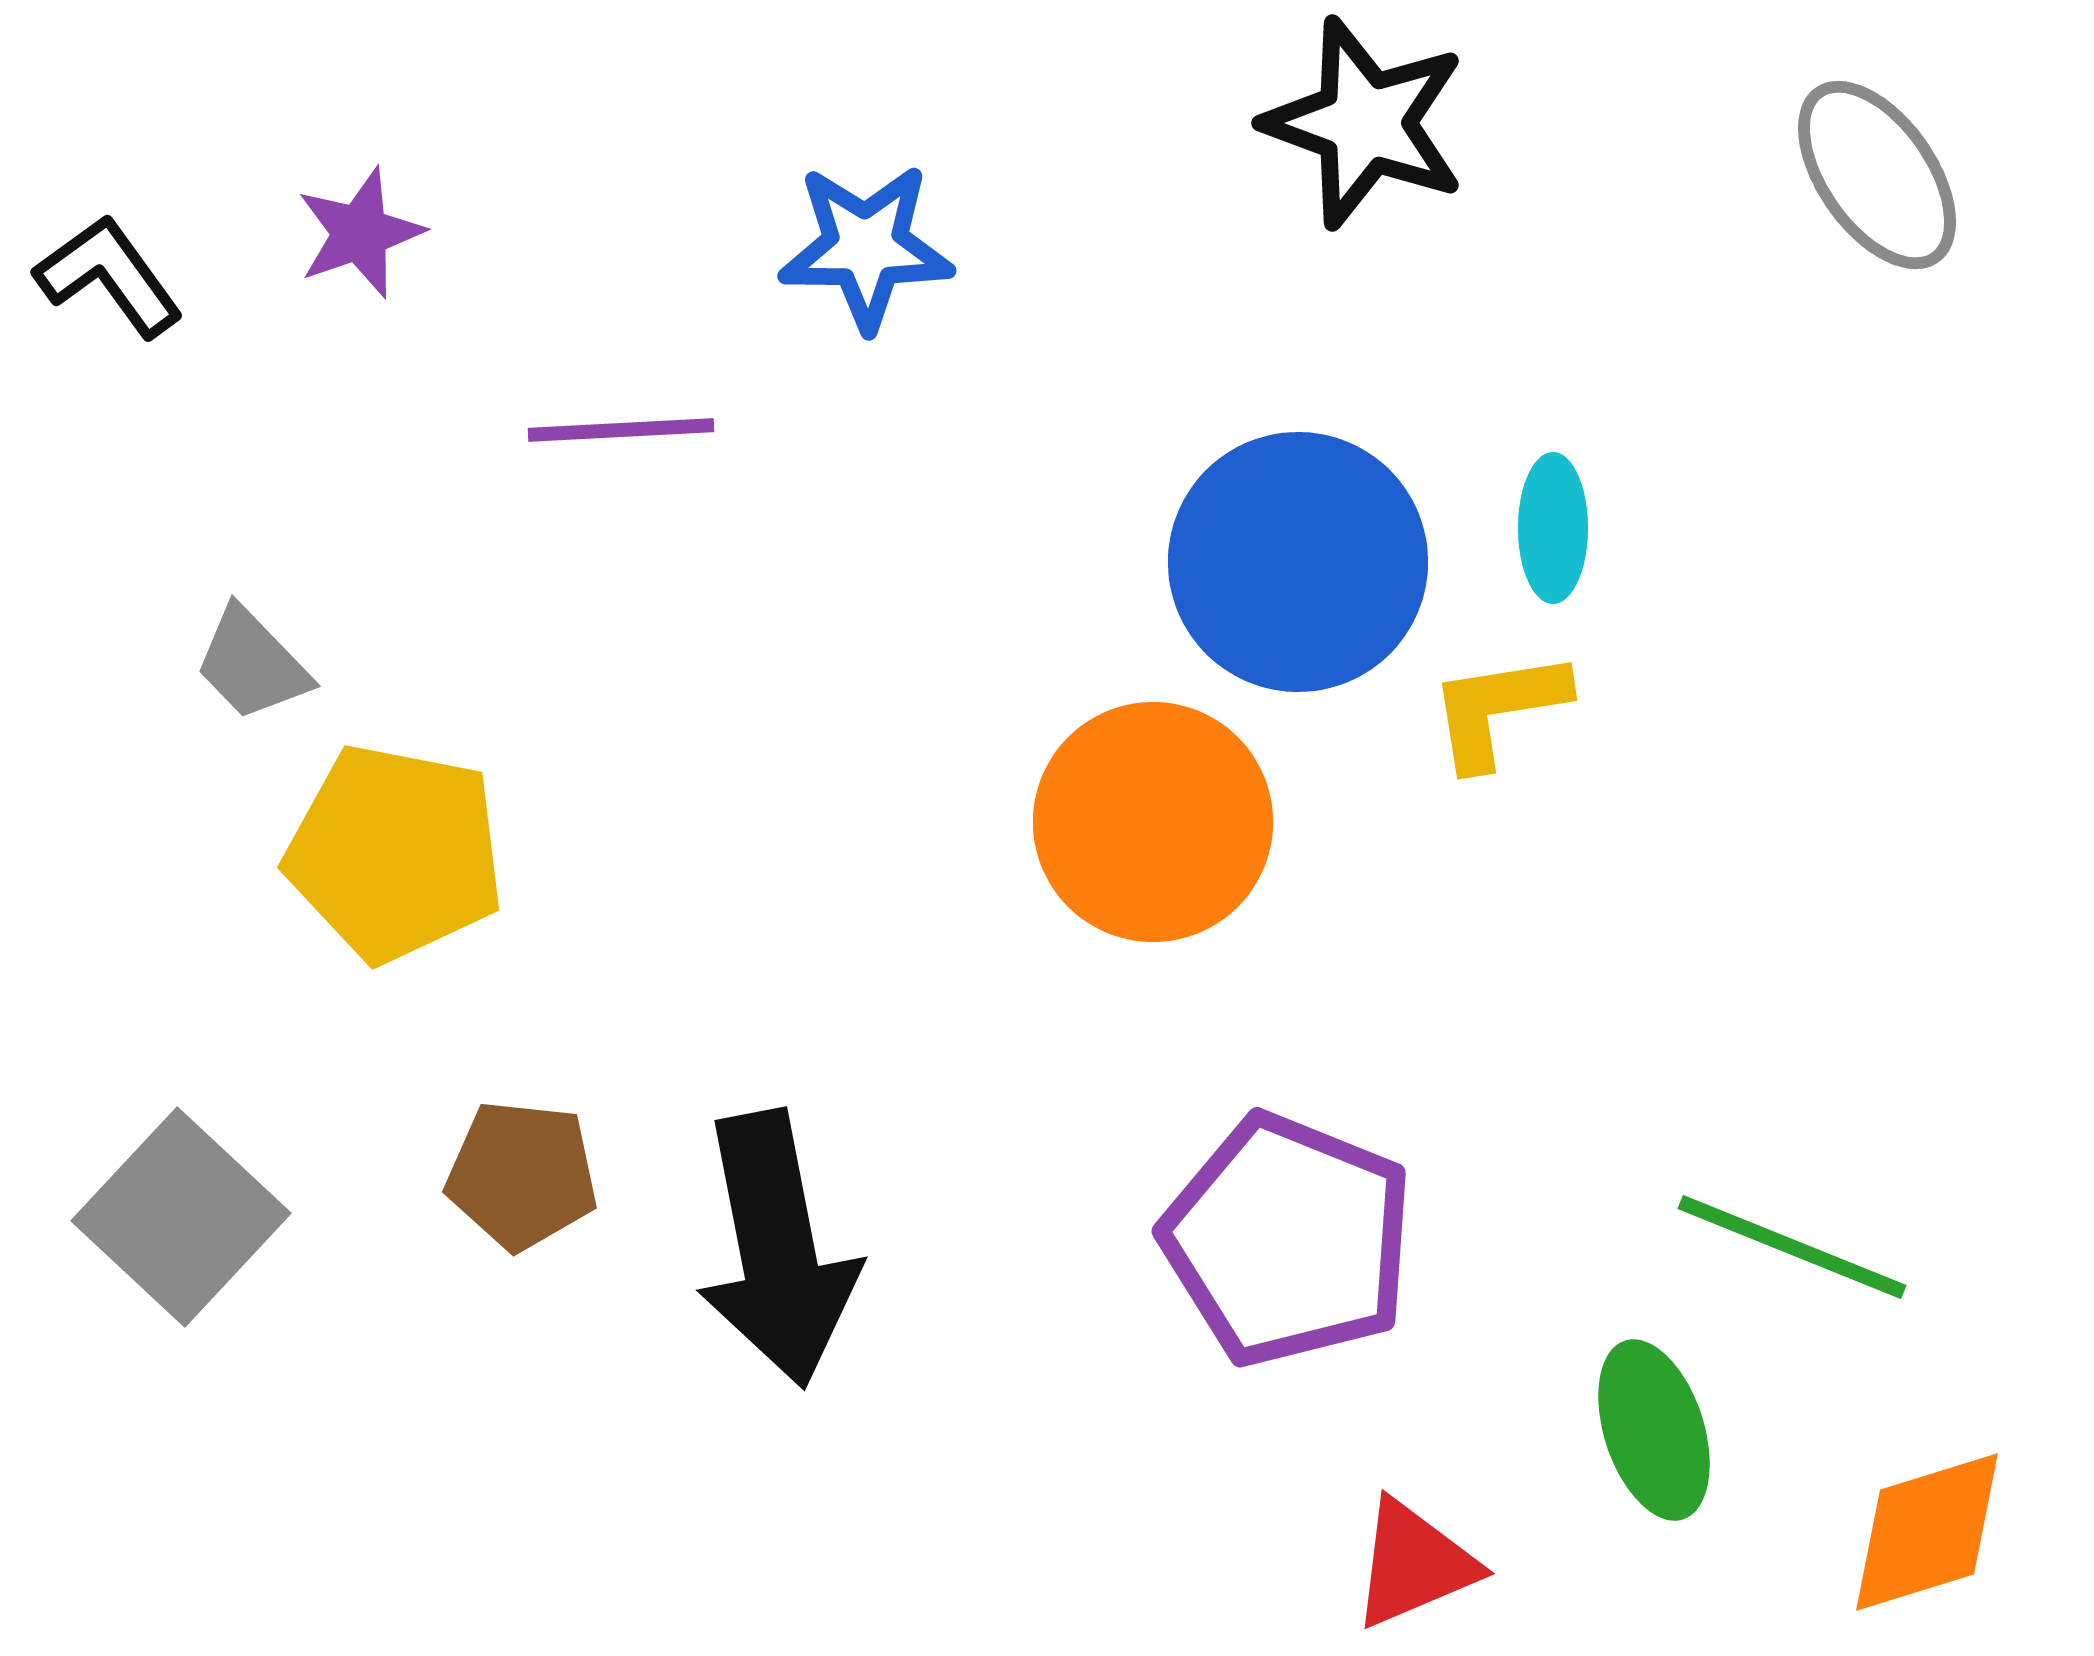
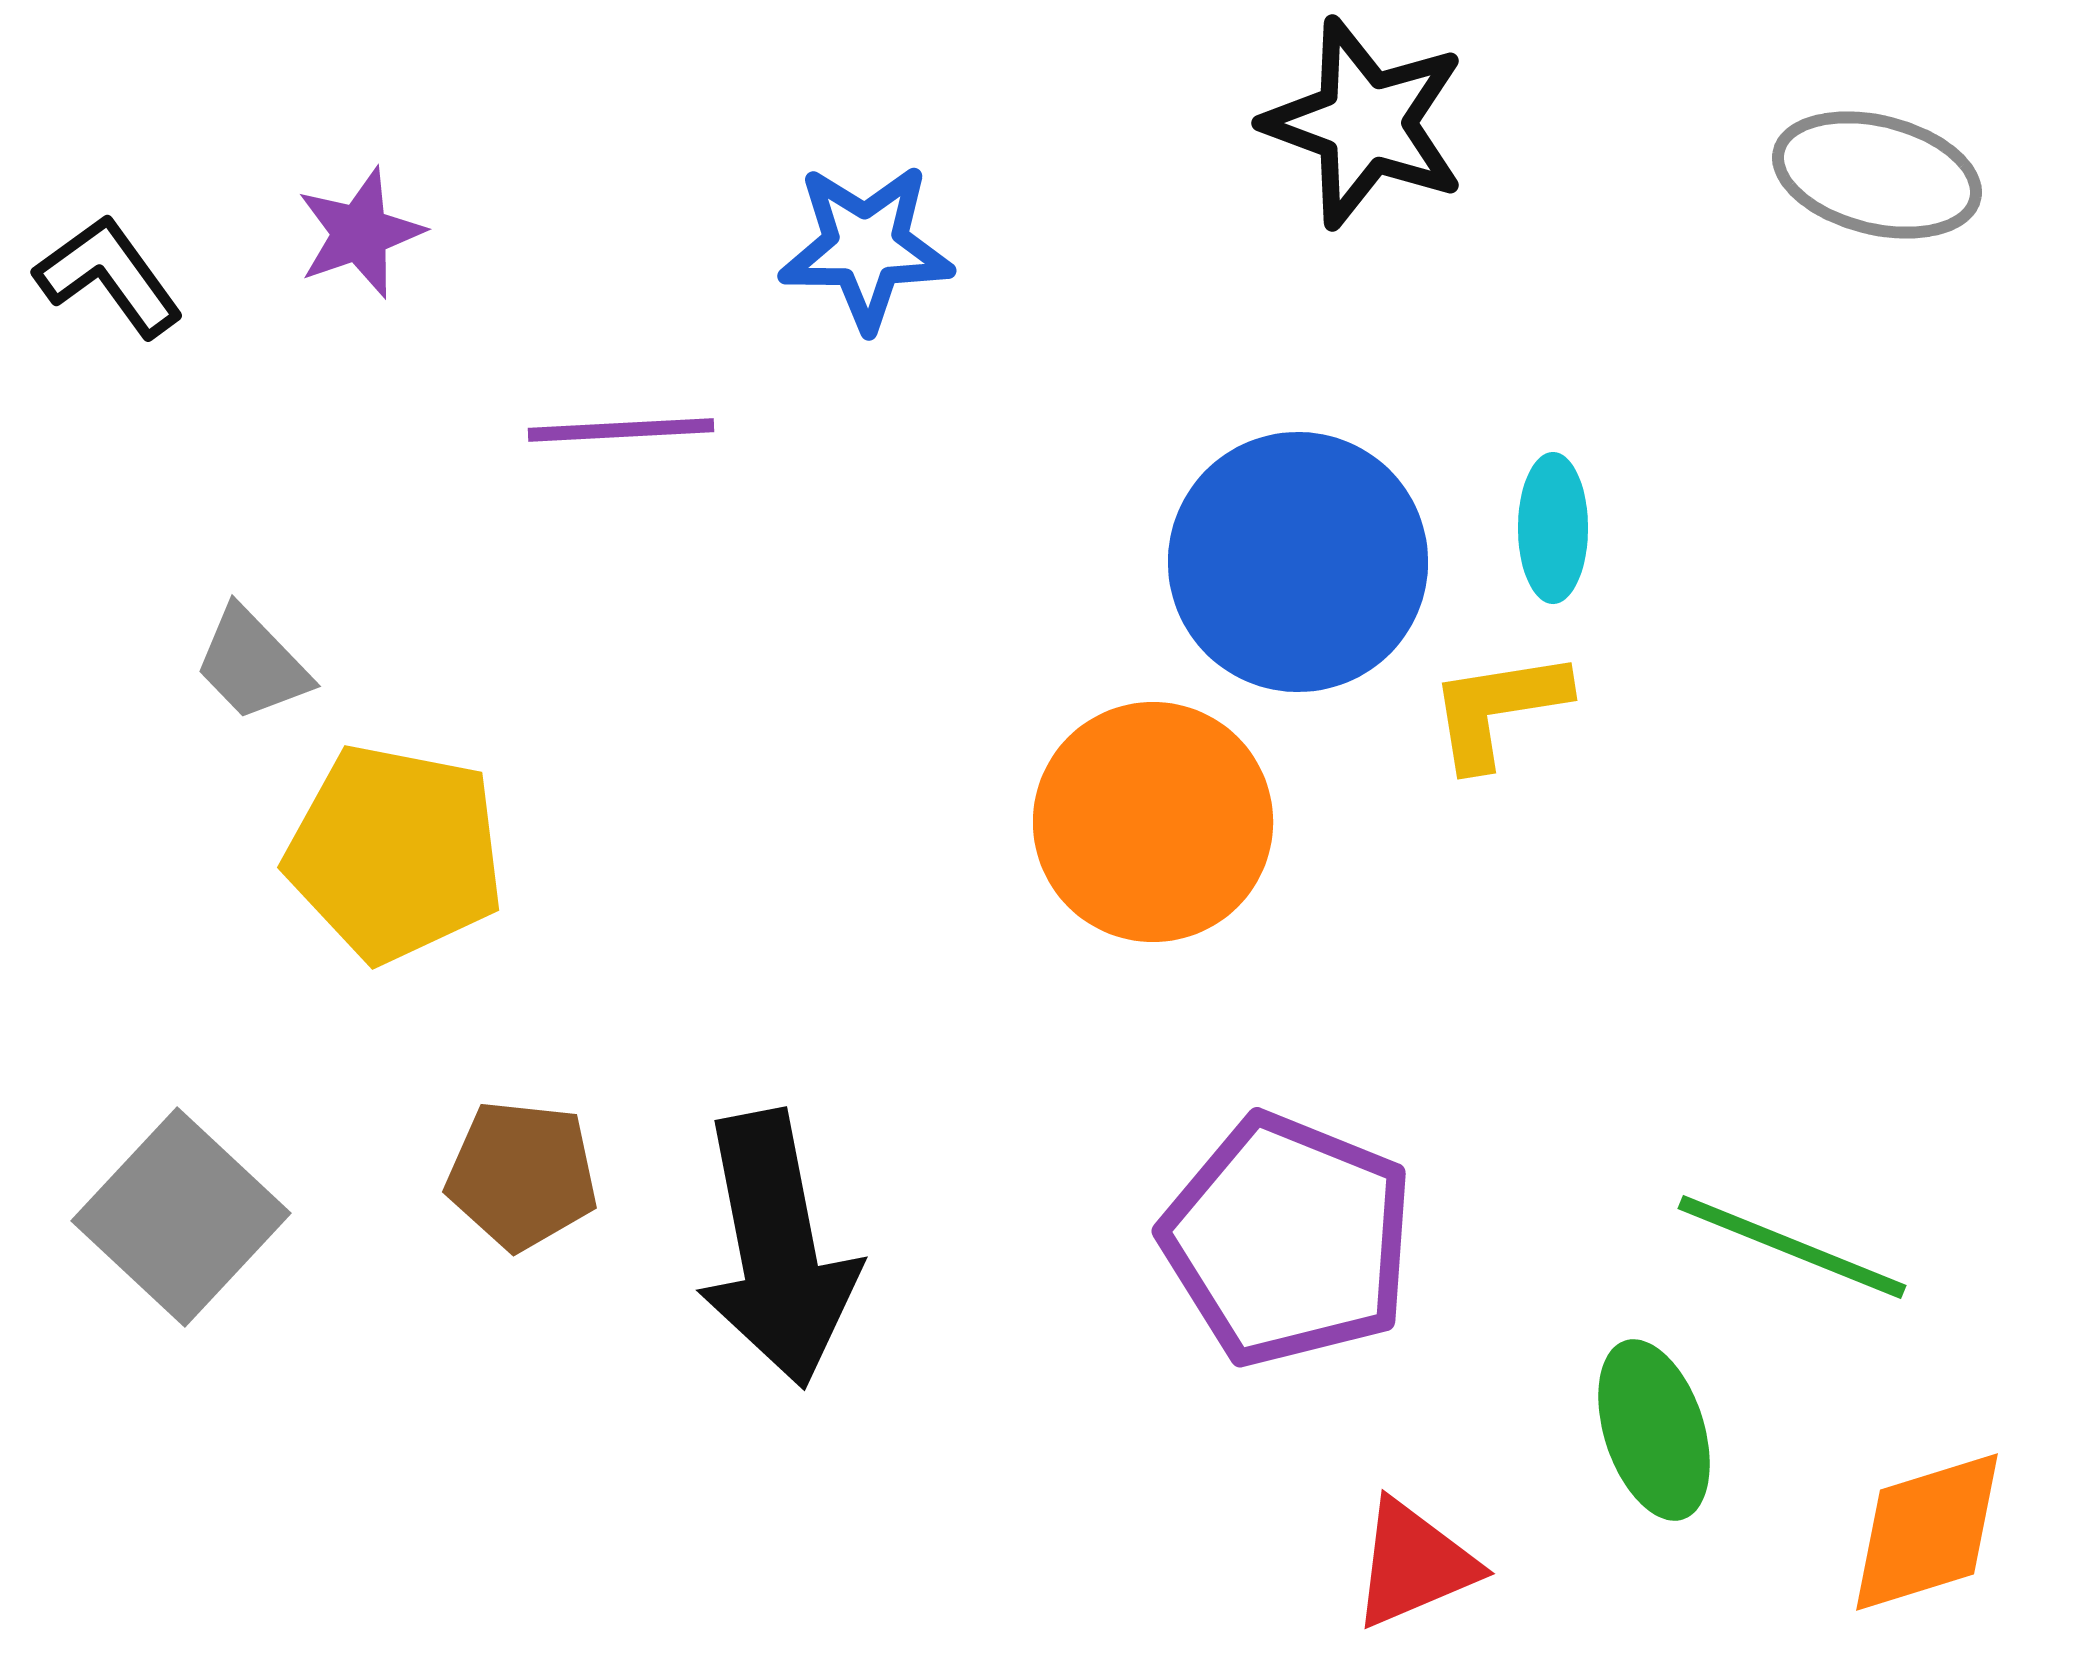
gray ellipse: rotated 41 degrees counterclockwise
